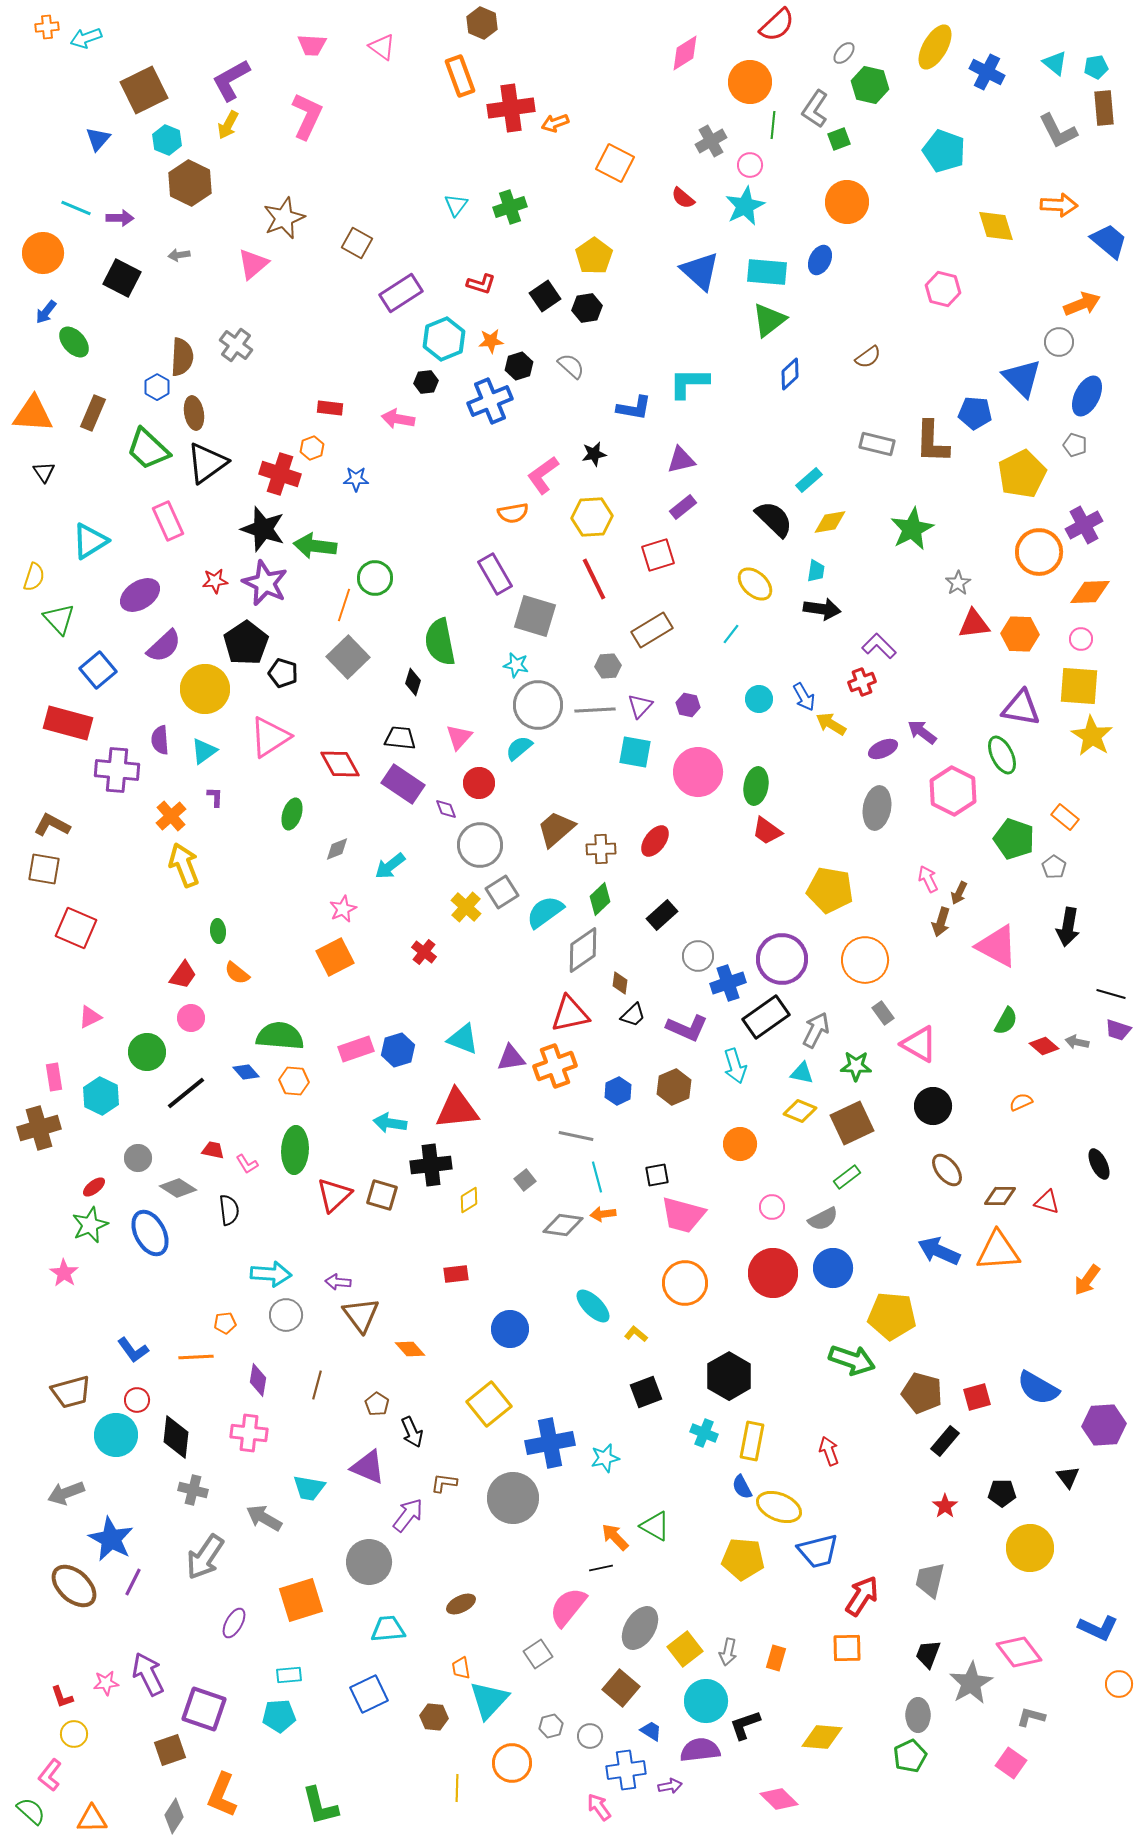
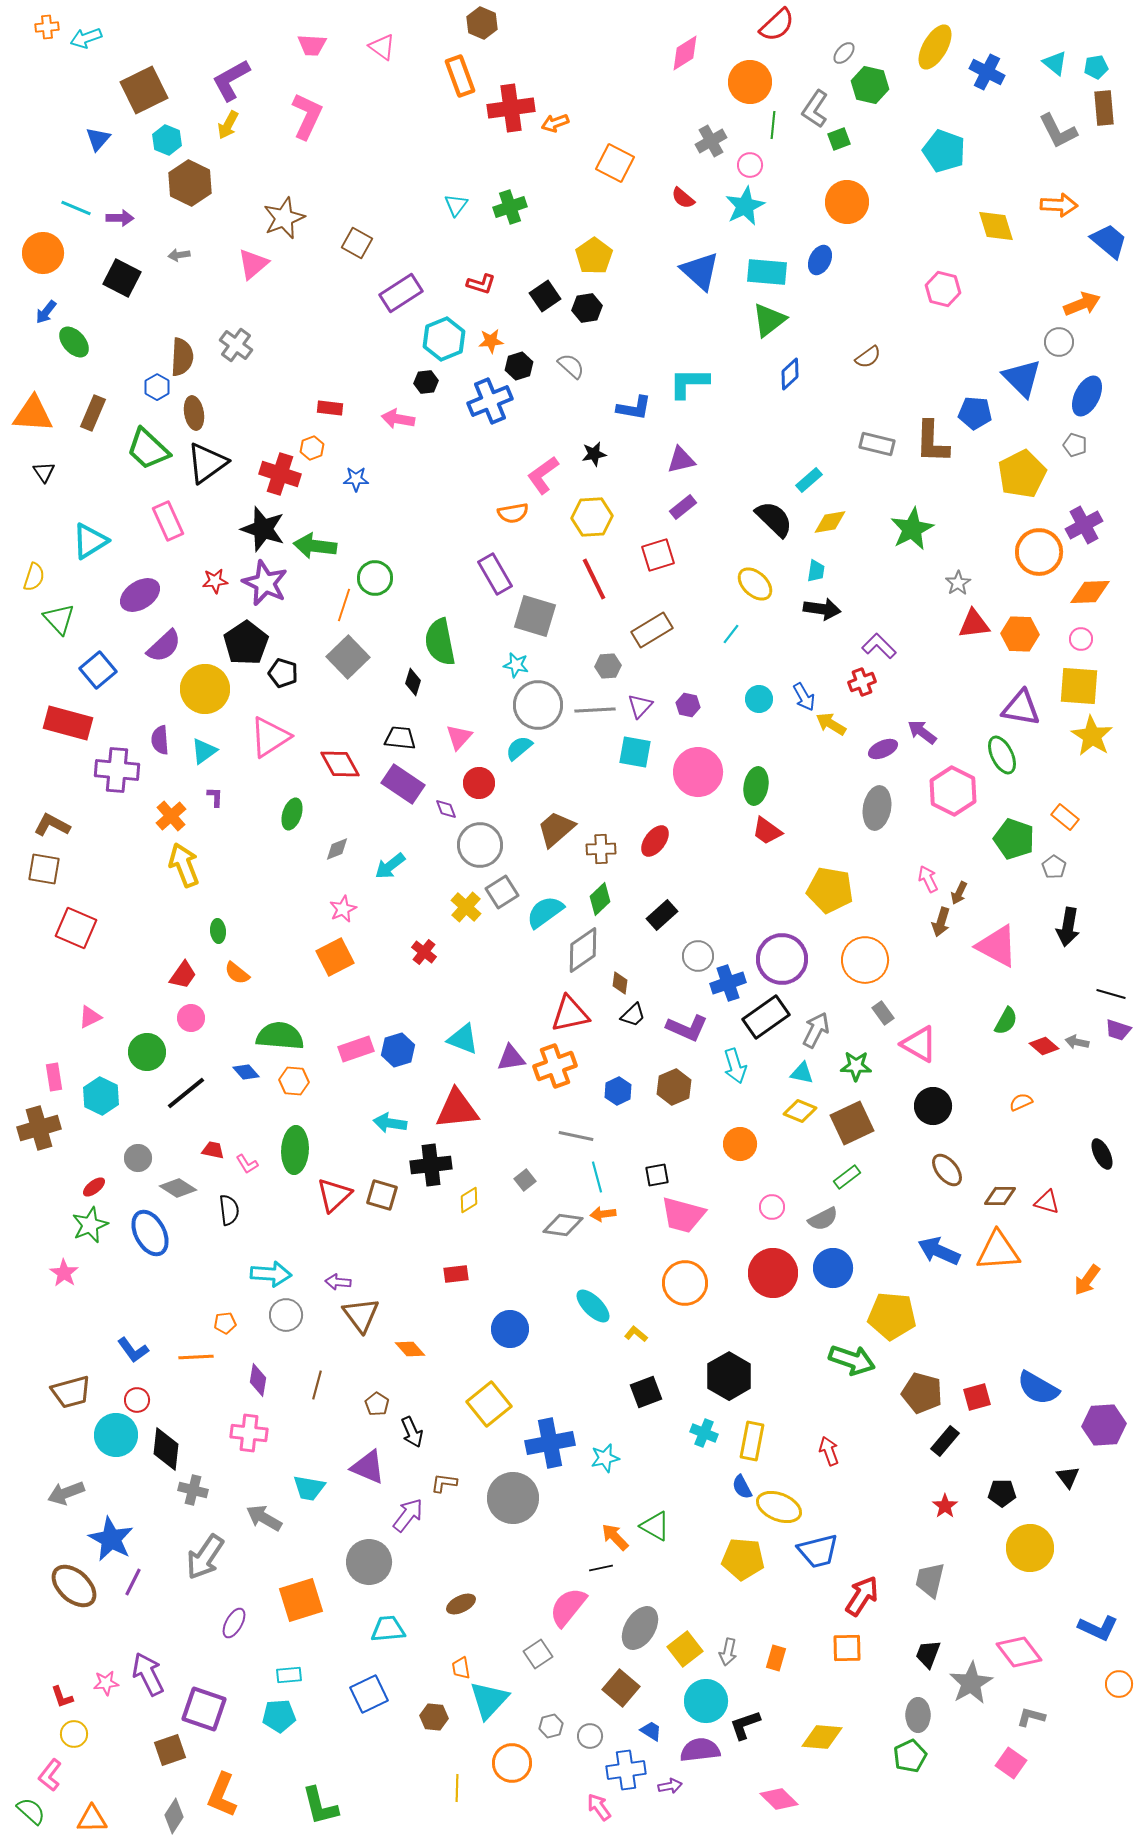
black ellipse at (1099, 1164): moved 3 px right, 10 px up
black diamond at (176, 1437): moved 10 px left, 12 px down
